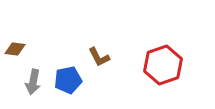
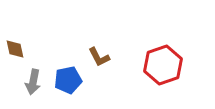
brown diamond: rotated 70 degrees clockwise
